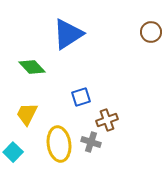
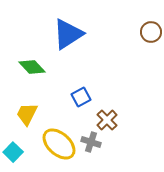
blue square: rotated 12 degrees counterclockwise
brown cross: rotated 25 degrees counterclockwise
yellow ellipse: rotated 40 degrees counterclockwise
